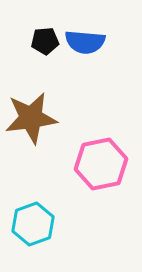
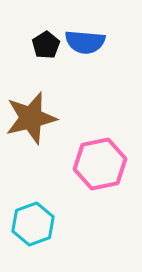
black pentagon: moved 1 px right, 4 px down; rotated 28 degrees counterclockwise
brown star: rotated 6 degrees counterclockwise
pink hexagon: moved 1 px left
